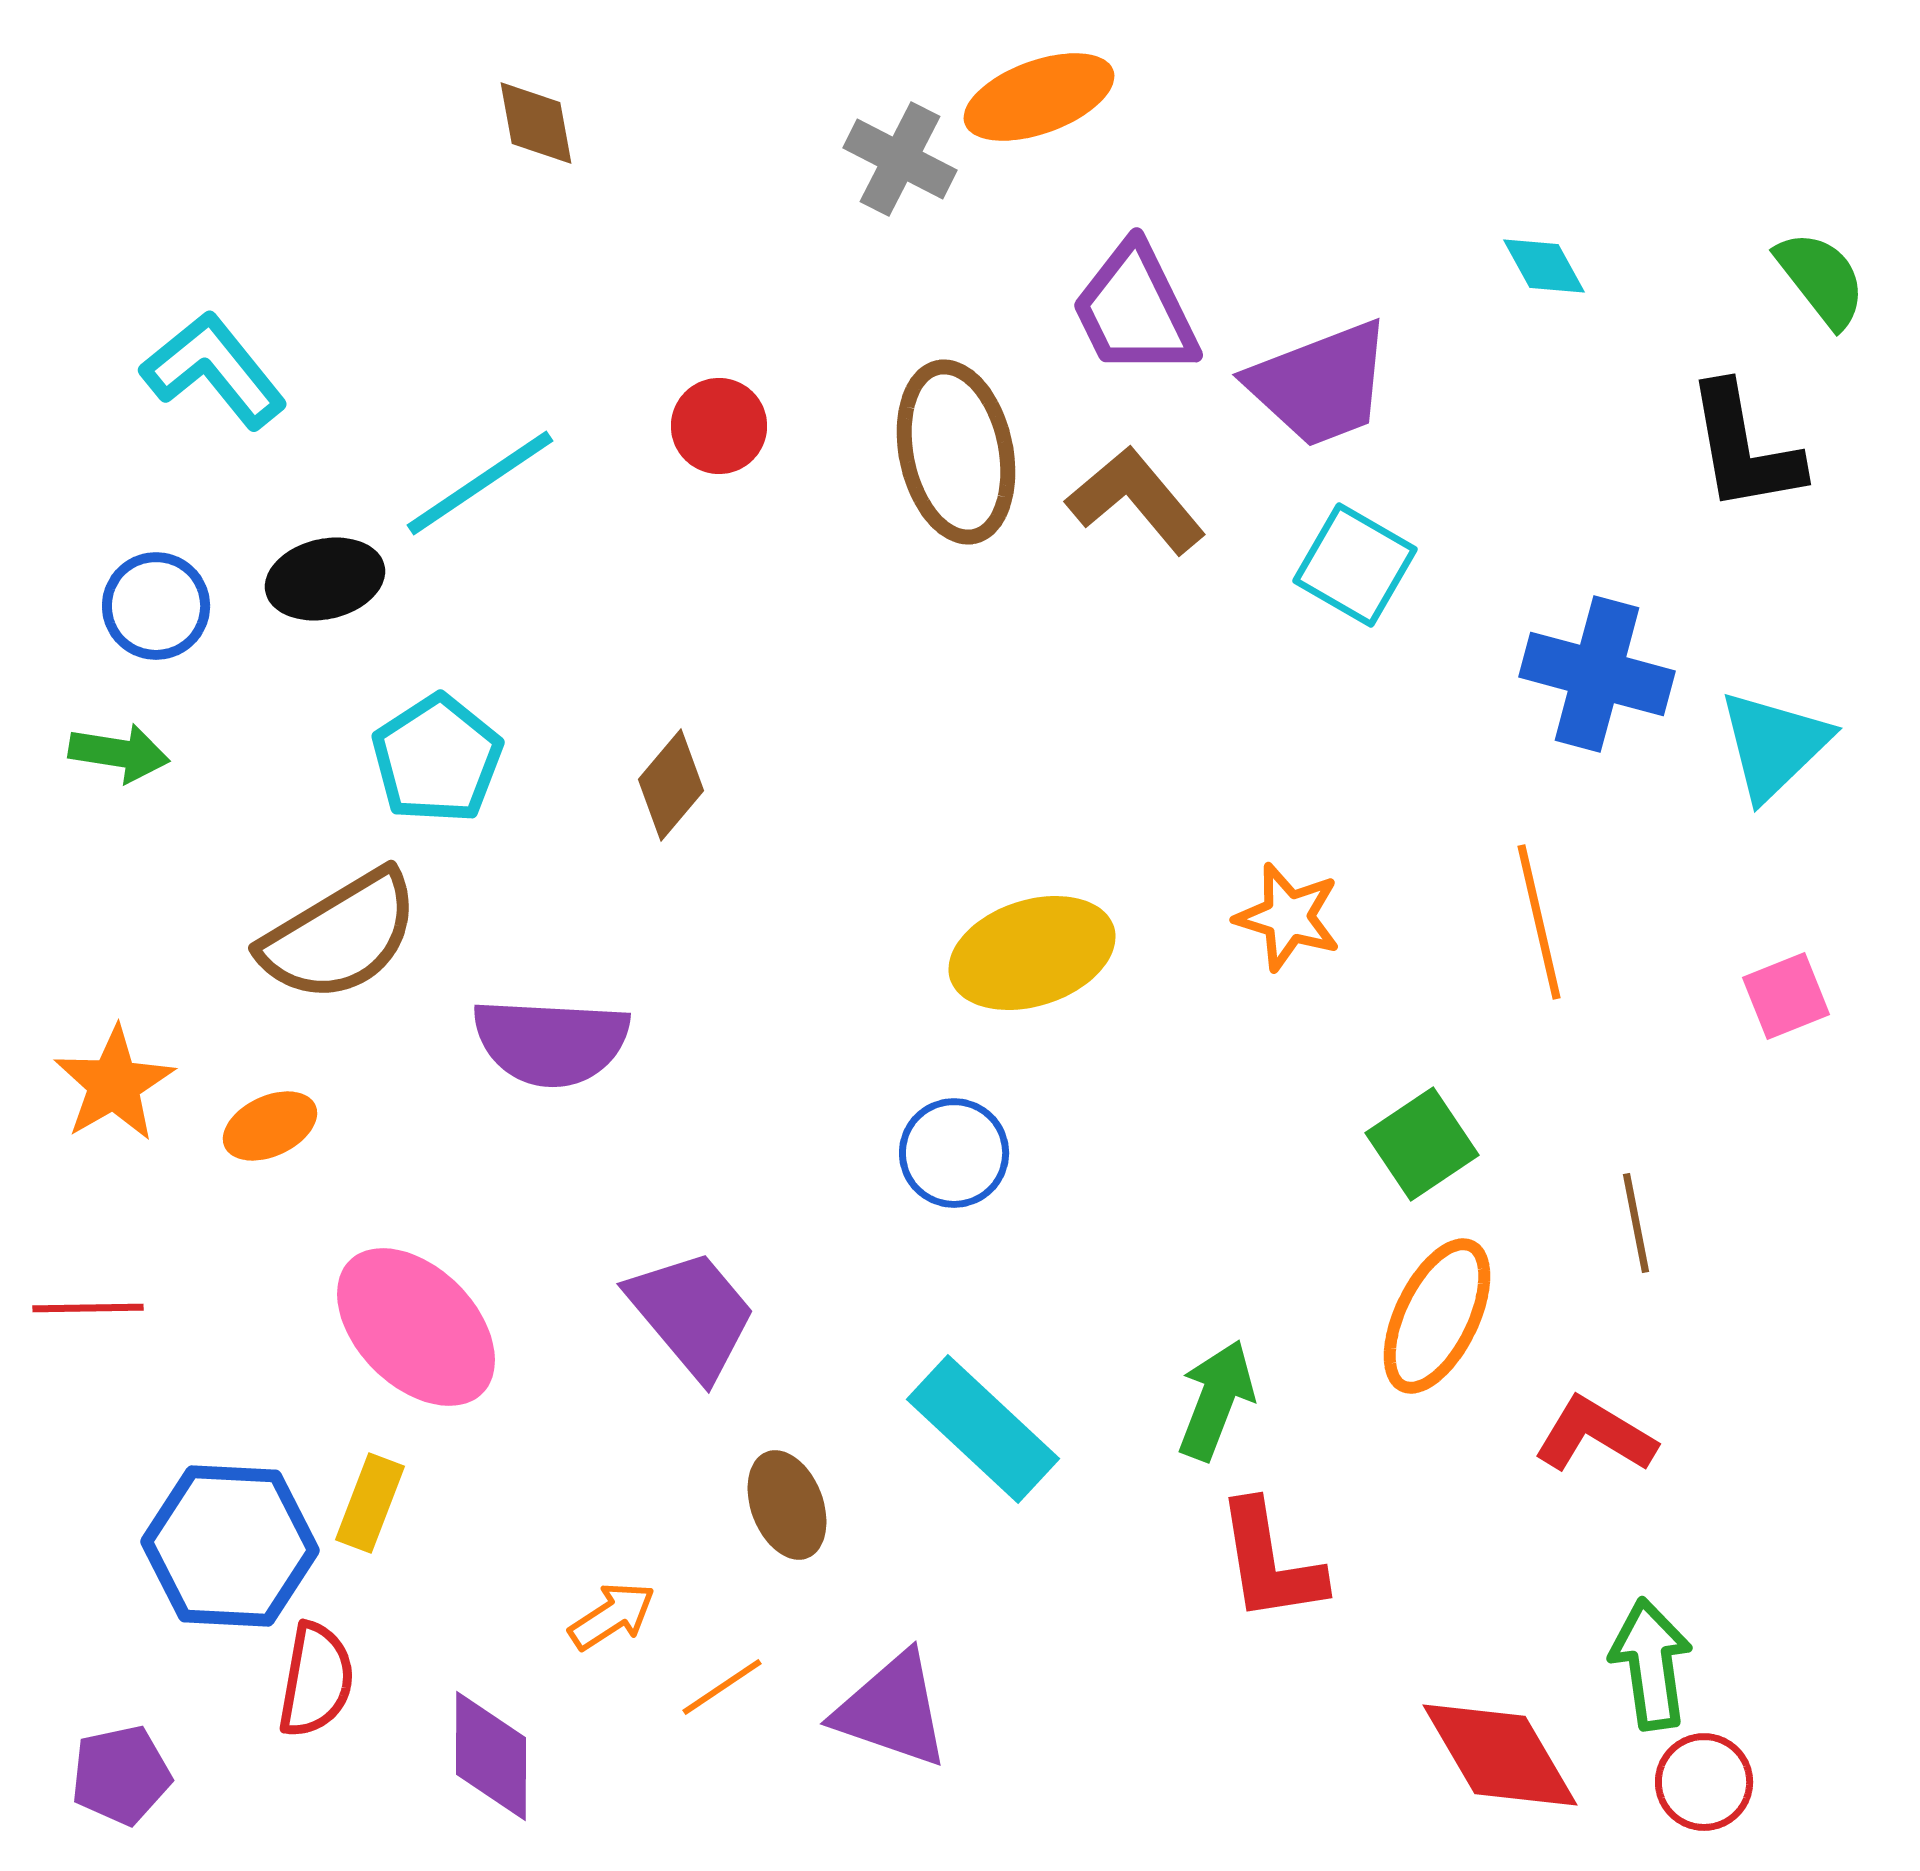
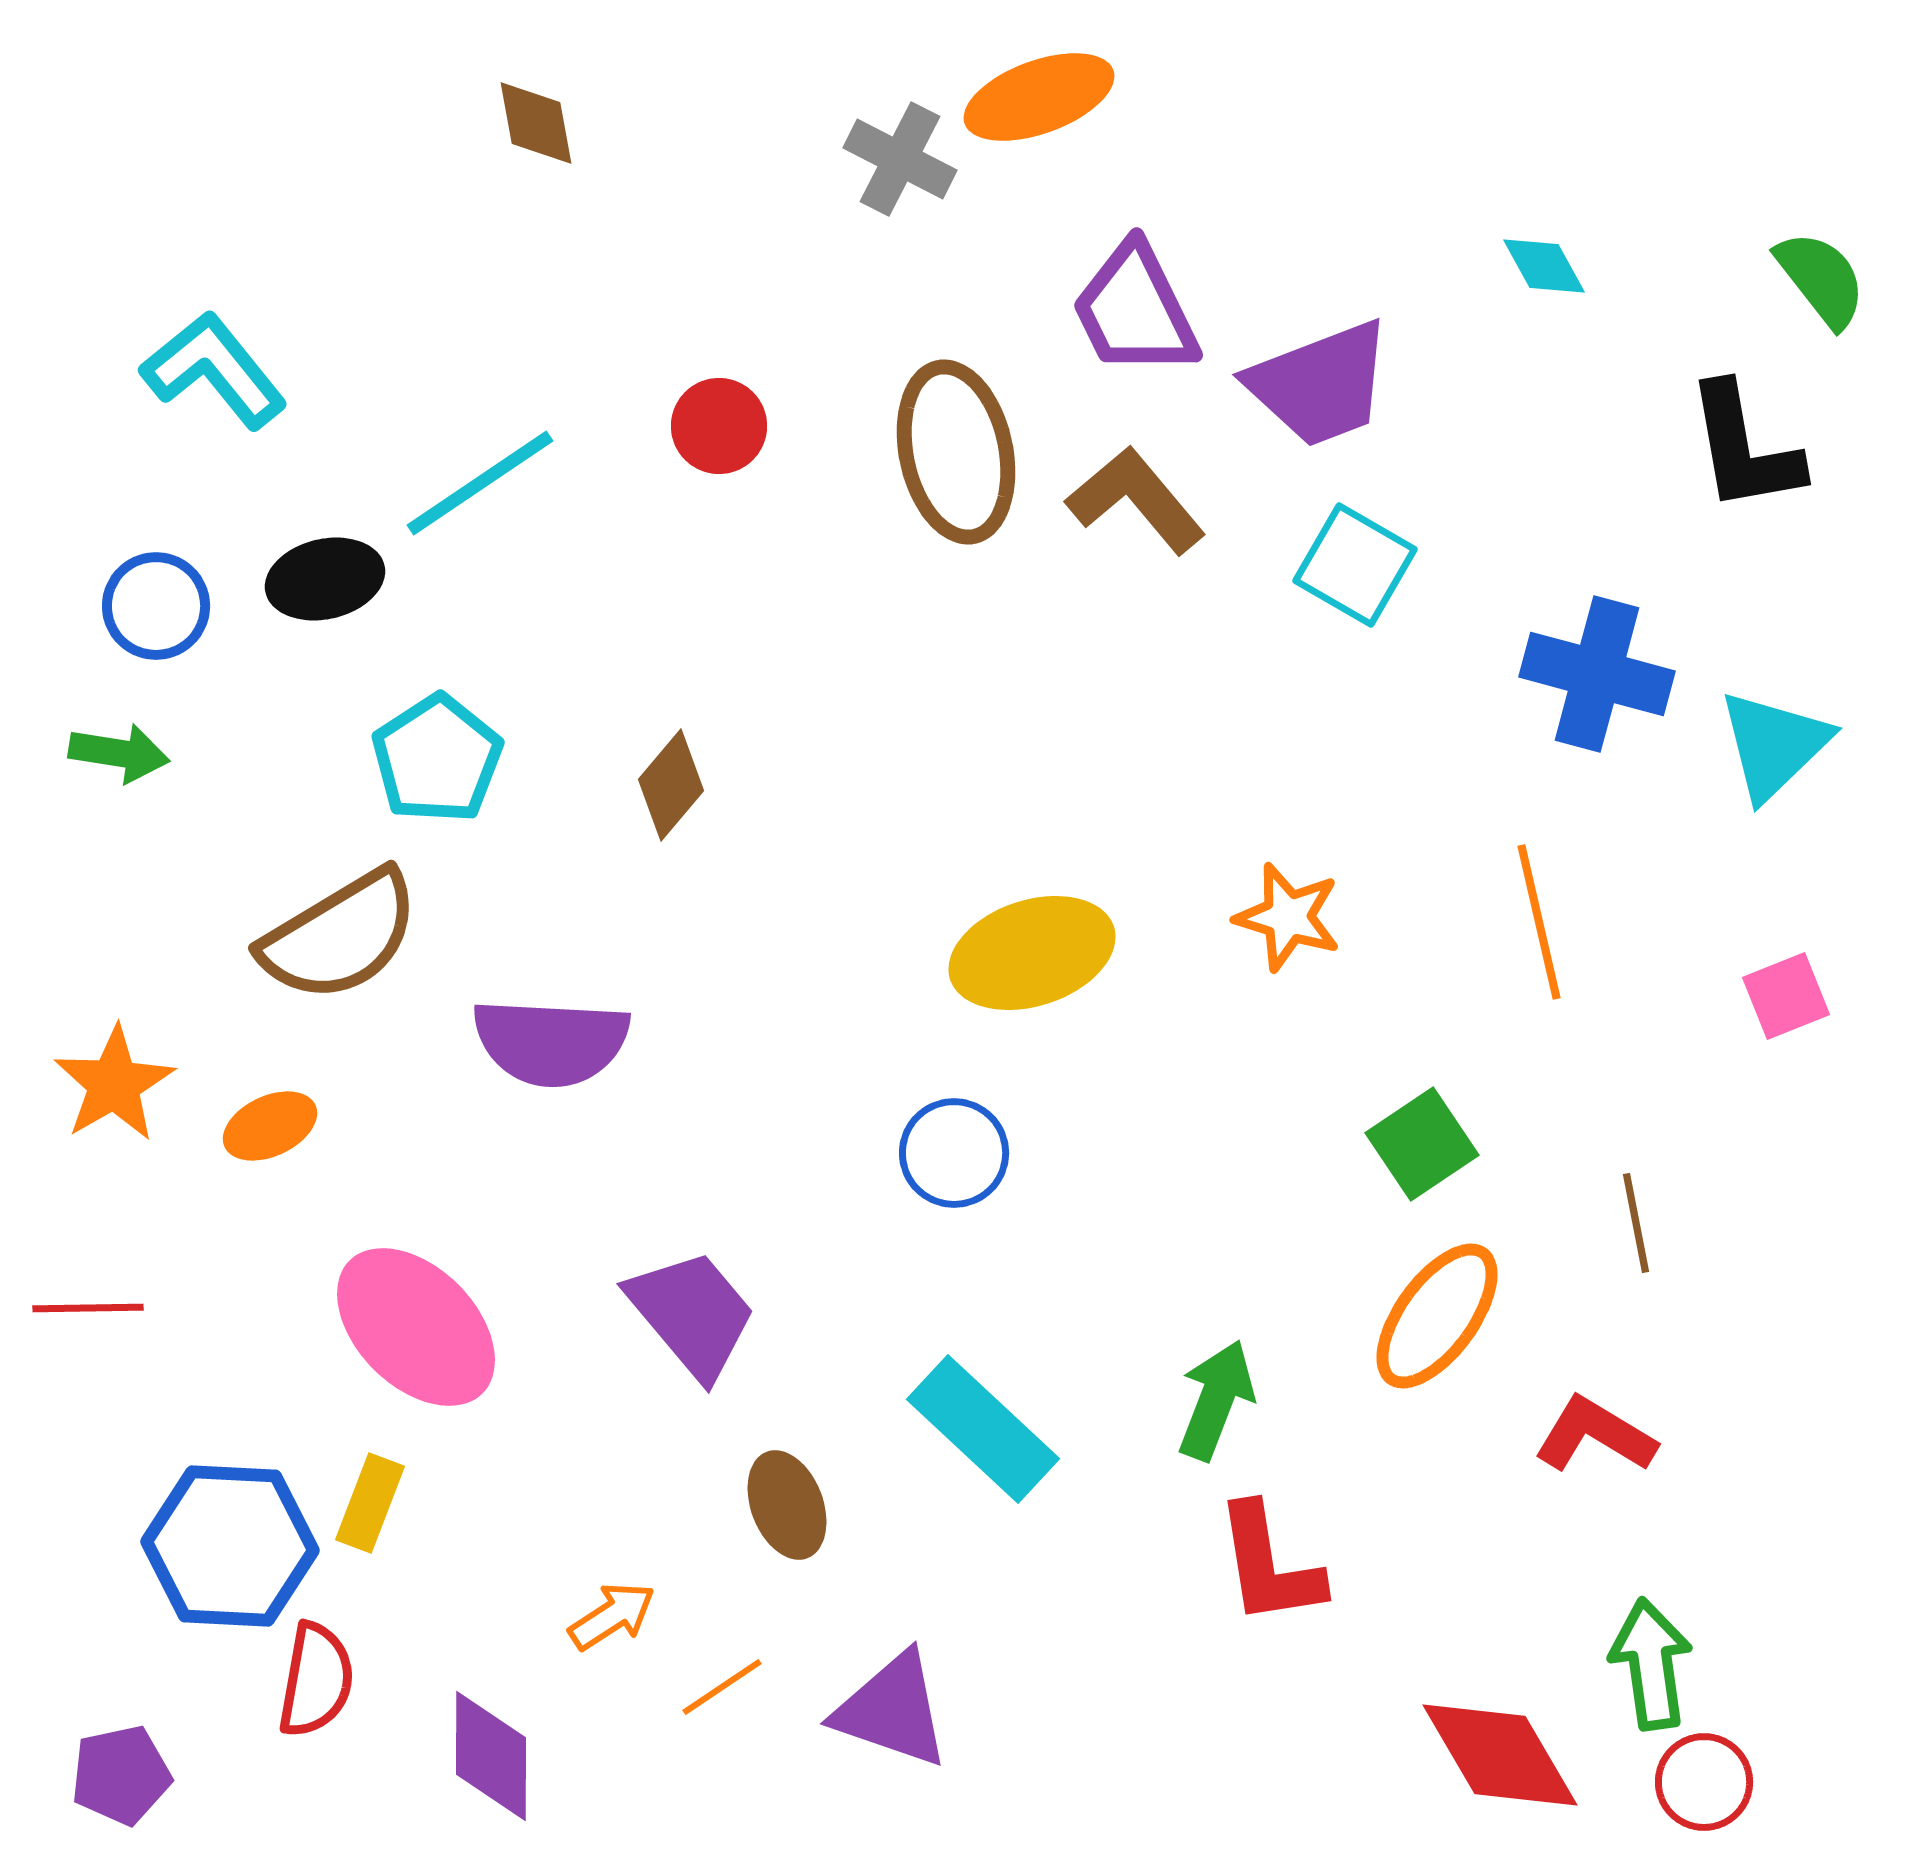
orange ellipse at (1437, 1316): rotated 10 degrees clockwise
red L-shape at (1270, 1562): moved 1 px left, 3 px down
